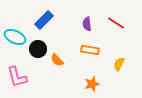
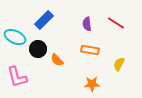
orange star: rotated 14 degrees clockwise
